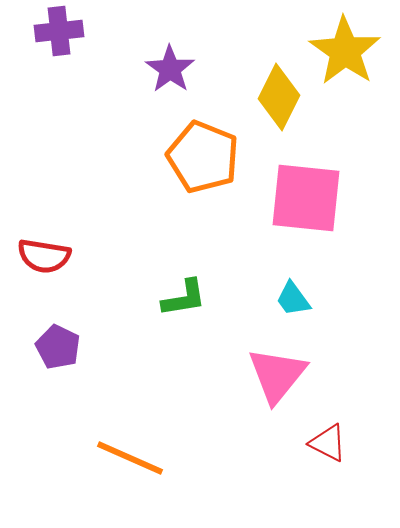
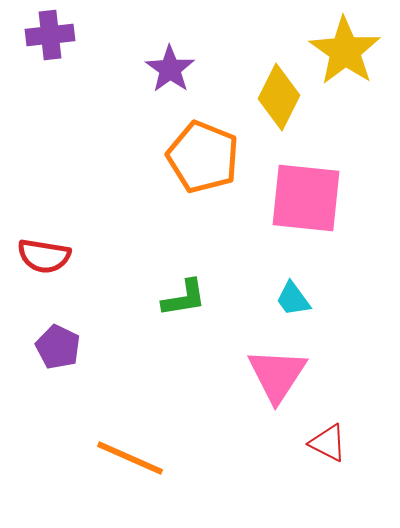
purple cross: moved 9 px left, 4 px down
pink triangle: rotated 6 degrees counterclockwise
